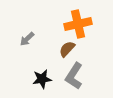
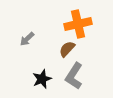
black star: rotated 12 degrees counterclockwise
